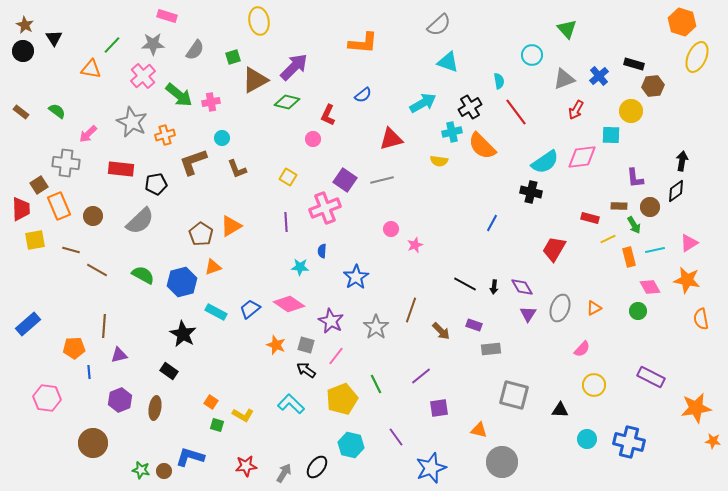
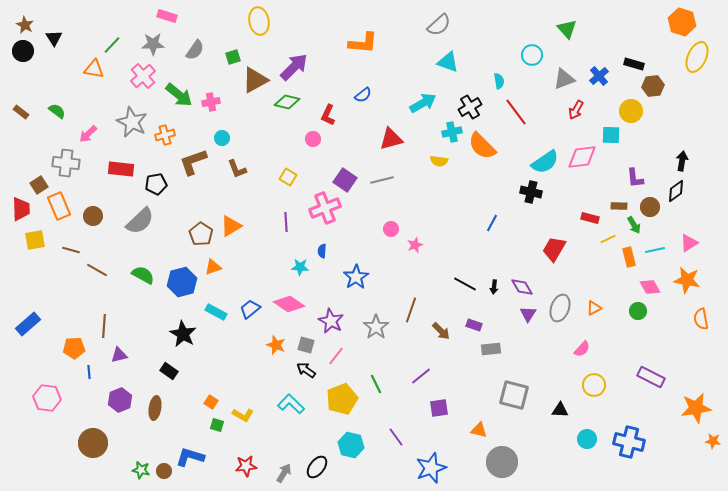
orange triangle at (91, 69): moved 3 px right
